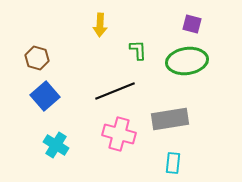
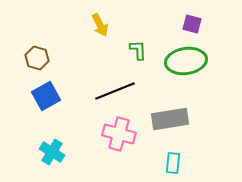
yellow arrow: rotated 30 degrees counterclockwise
green ellipse: moved 1 px left
blue square: moved 1 px right; rotated 12 degrees clockwise
cyan cross: moved 4 px left, 7 px down
